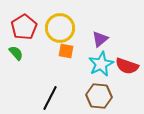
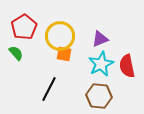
yellow circle: moved 8 px down
purple triangle: rotated 18 degrees clockwise
orange square: moved 2 px left, 3 px down
red semicircle: rotated 60 degrees clockwise
black line: moved 1 px left, 9 px up
